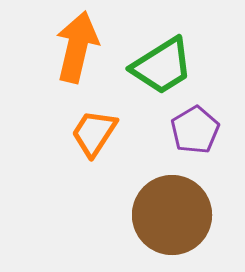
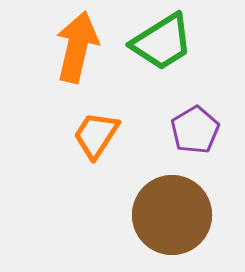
green trapezoid: moved 24 px up
orange trapezoid: moved 2 px right, 2 px down
